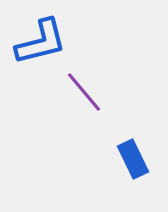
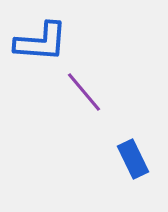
blue L-shape: rotated 18 degrees clockwise
